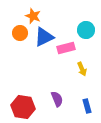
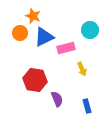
cyan circle: moved 4 px right
red hexagon: moved 12 px right, 27 px up
